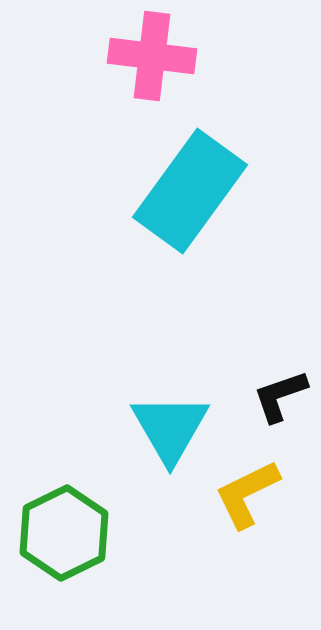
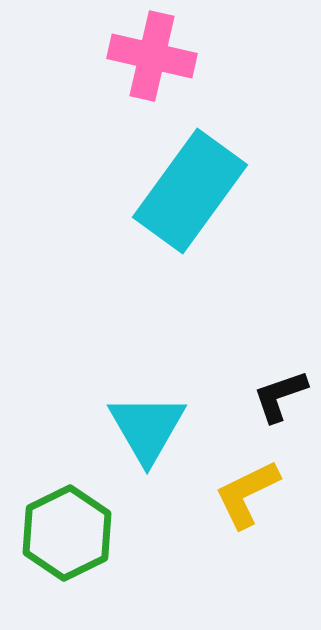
pink cross: rotated 6 degrees clockwise
cyan triangle: moved 23 px left
green hexagon: moved 3 px right
